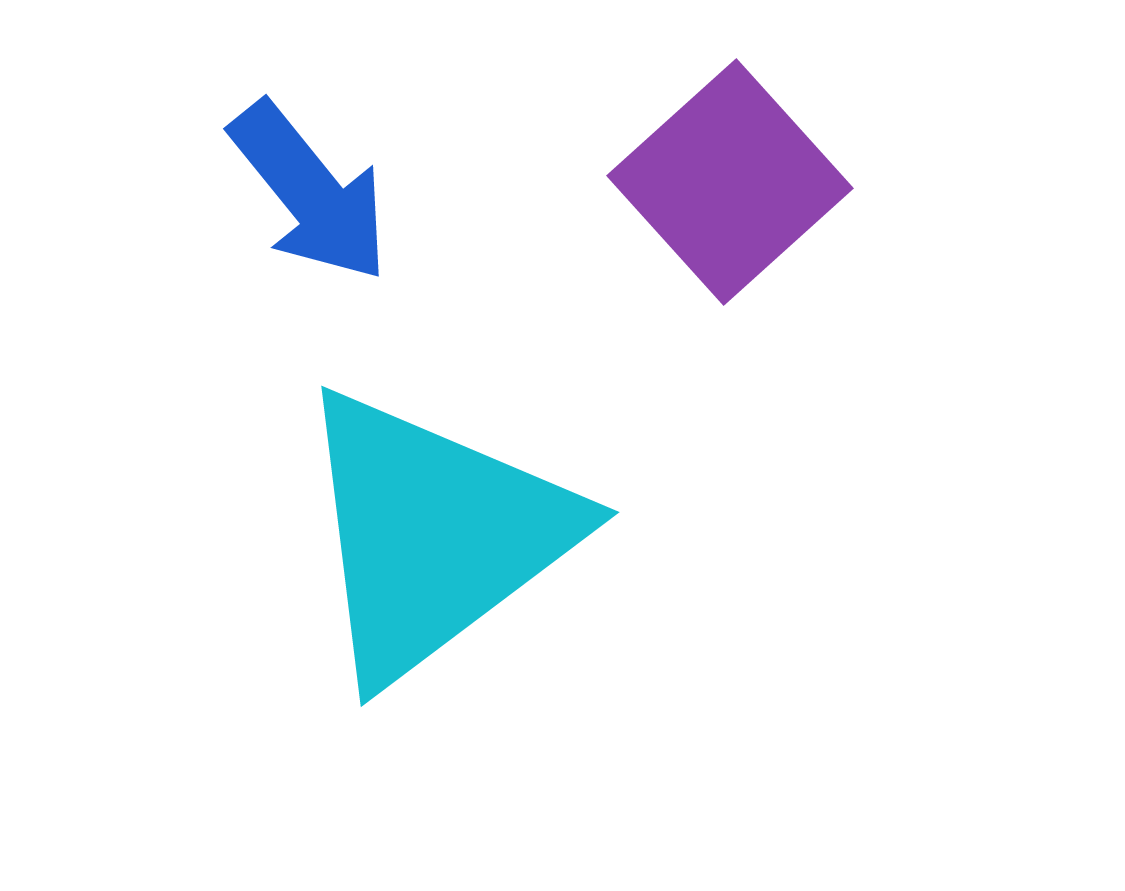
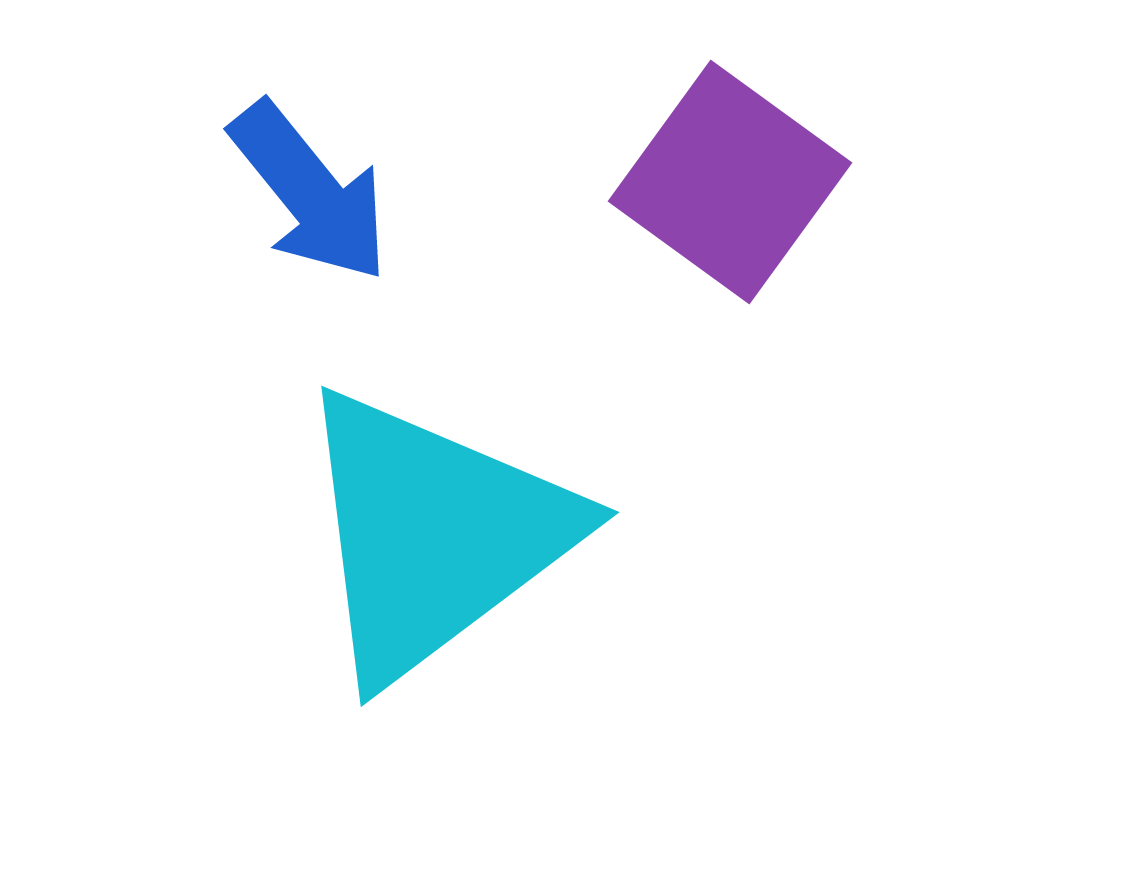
purple square: rotated 12 degrees counterclockwise
